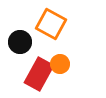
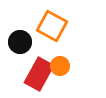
orange square: moved 1 px right, 2 px down
orange circle: moved 2 px down
